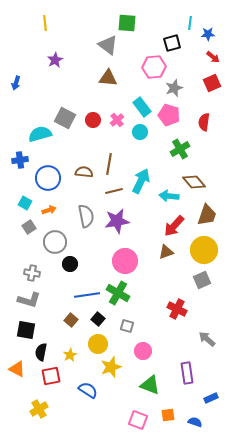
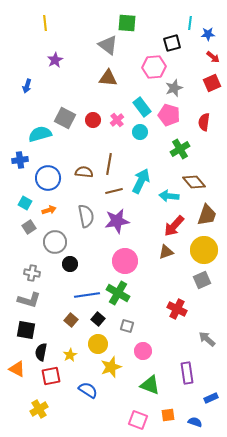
blue arrow at (16, 83): moved 11 px right, 3 px down
